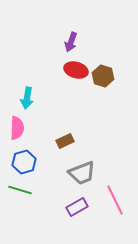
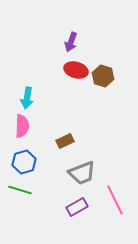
pink semicircle: moved 5 px right, 2 px up
